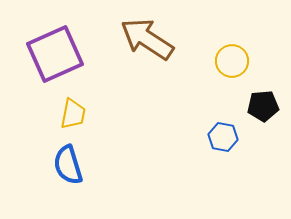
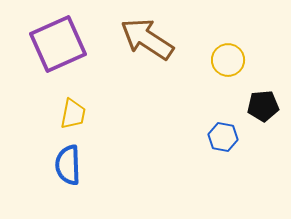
purple square: moved 3 px right, 10 px up
yellow circle: moved 4 px left, 1 px up
blue semicircle: rotated 15 degrees clockwise
